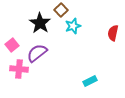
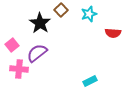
cyan star: moved 16 px right, 12 px up
red semicircle: rotated 98 degrees counterclockwise
